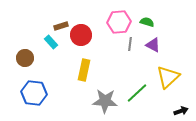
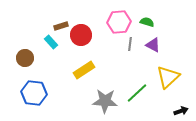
yellow rectangle: rotated 45 degrees clockwise
